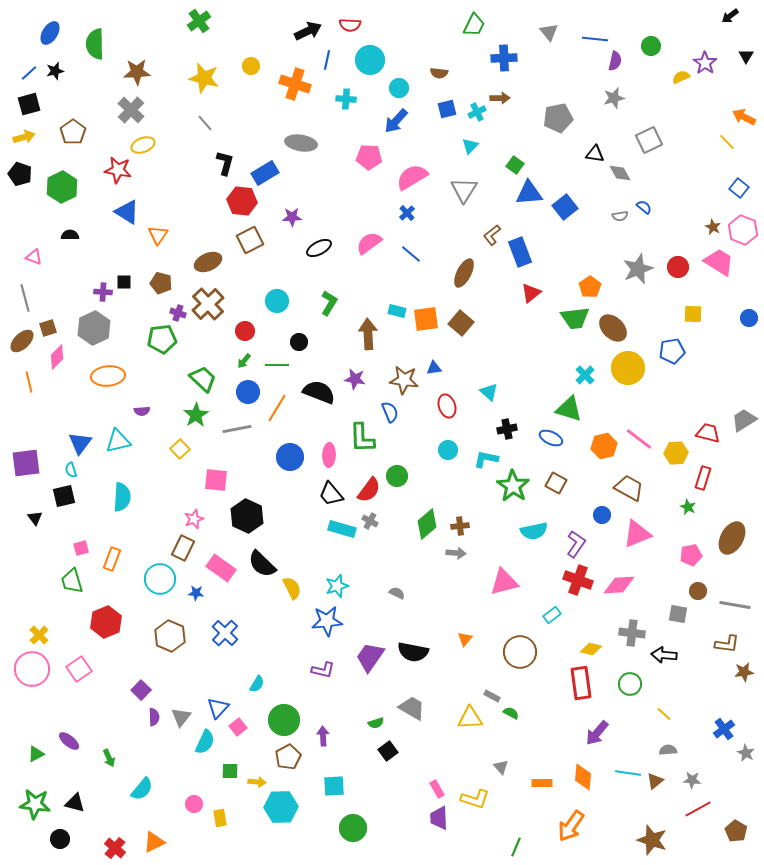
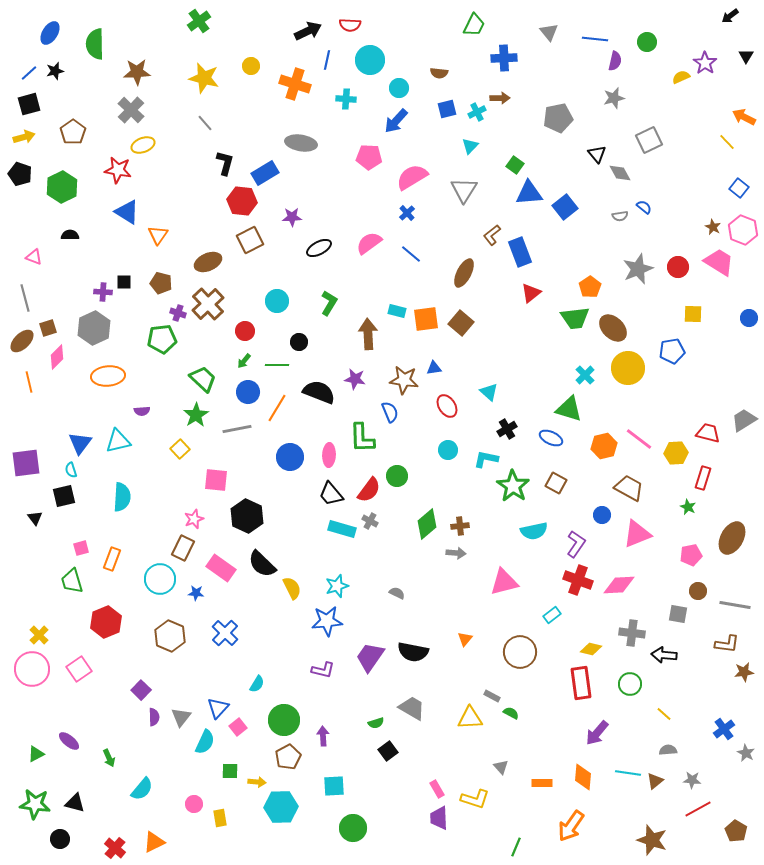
green circle at (651, 46): moved 4 px left, 4 px up
black triangle at (595, 154): moved 2 px right; rotated 42 degrees clockwise
red ellipse at (447, 406): rotated 15 degrees counterclockwise
black cross at (507, 429): rotated 18 degrees counterclockwise
